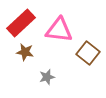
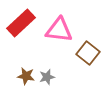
brown star: moved 1 px right, 24 px down
